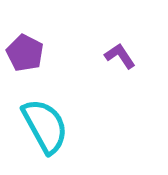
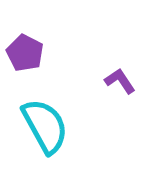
purple L-shape: moved 25 px down
